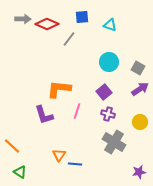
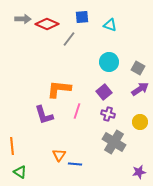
orange line: rotated 42 degrees clockwise
